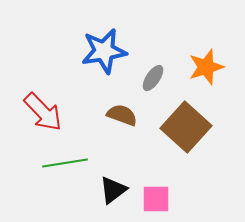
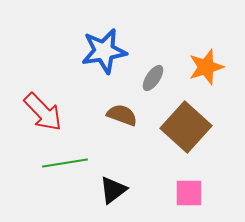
pink square: moved 33 px right, 6 px up
